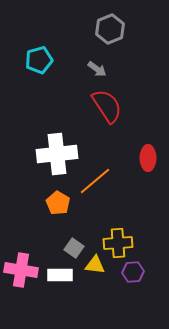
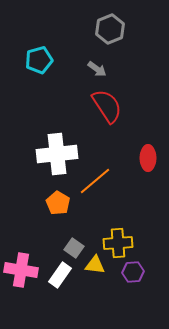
white rectangle: rotated 55 degrees counterclockwise
